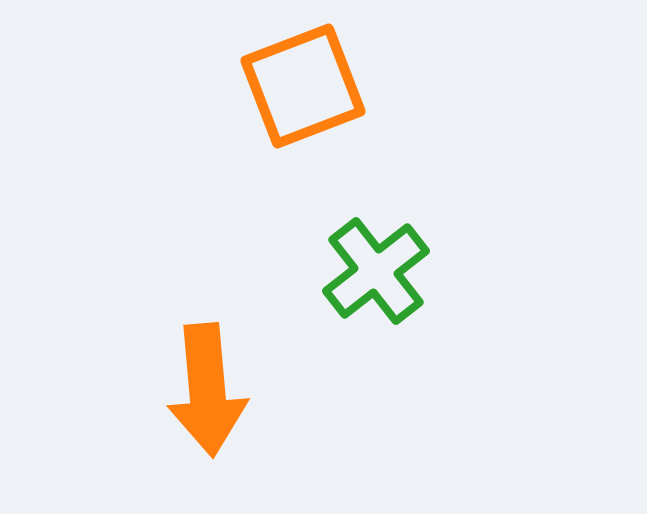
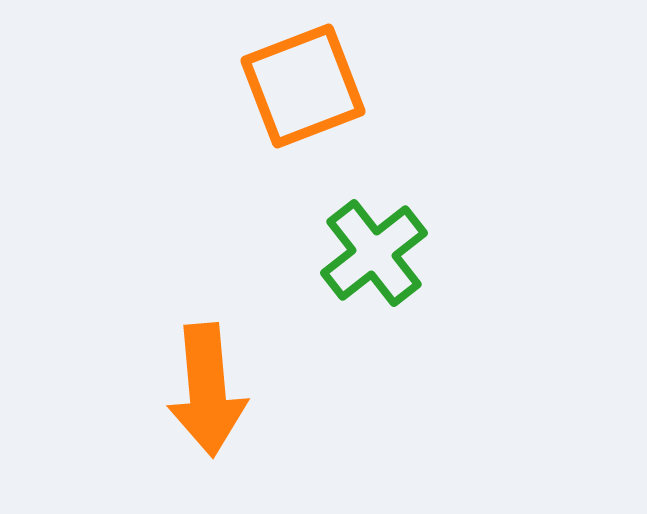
green cross: moved 2 px left, 18 px up
